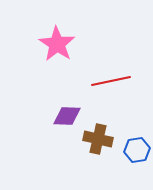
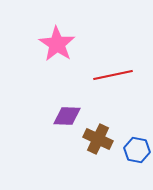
red line: moved 2 px right, 6 px up
brown cross: rotated 12 degrees clockwise
blue hexagon: rotated 20 degrees clockwise
